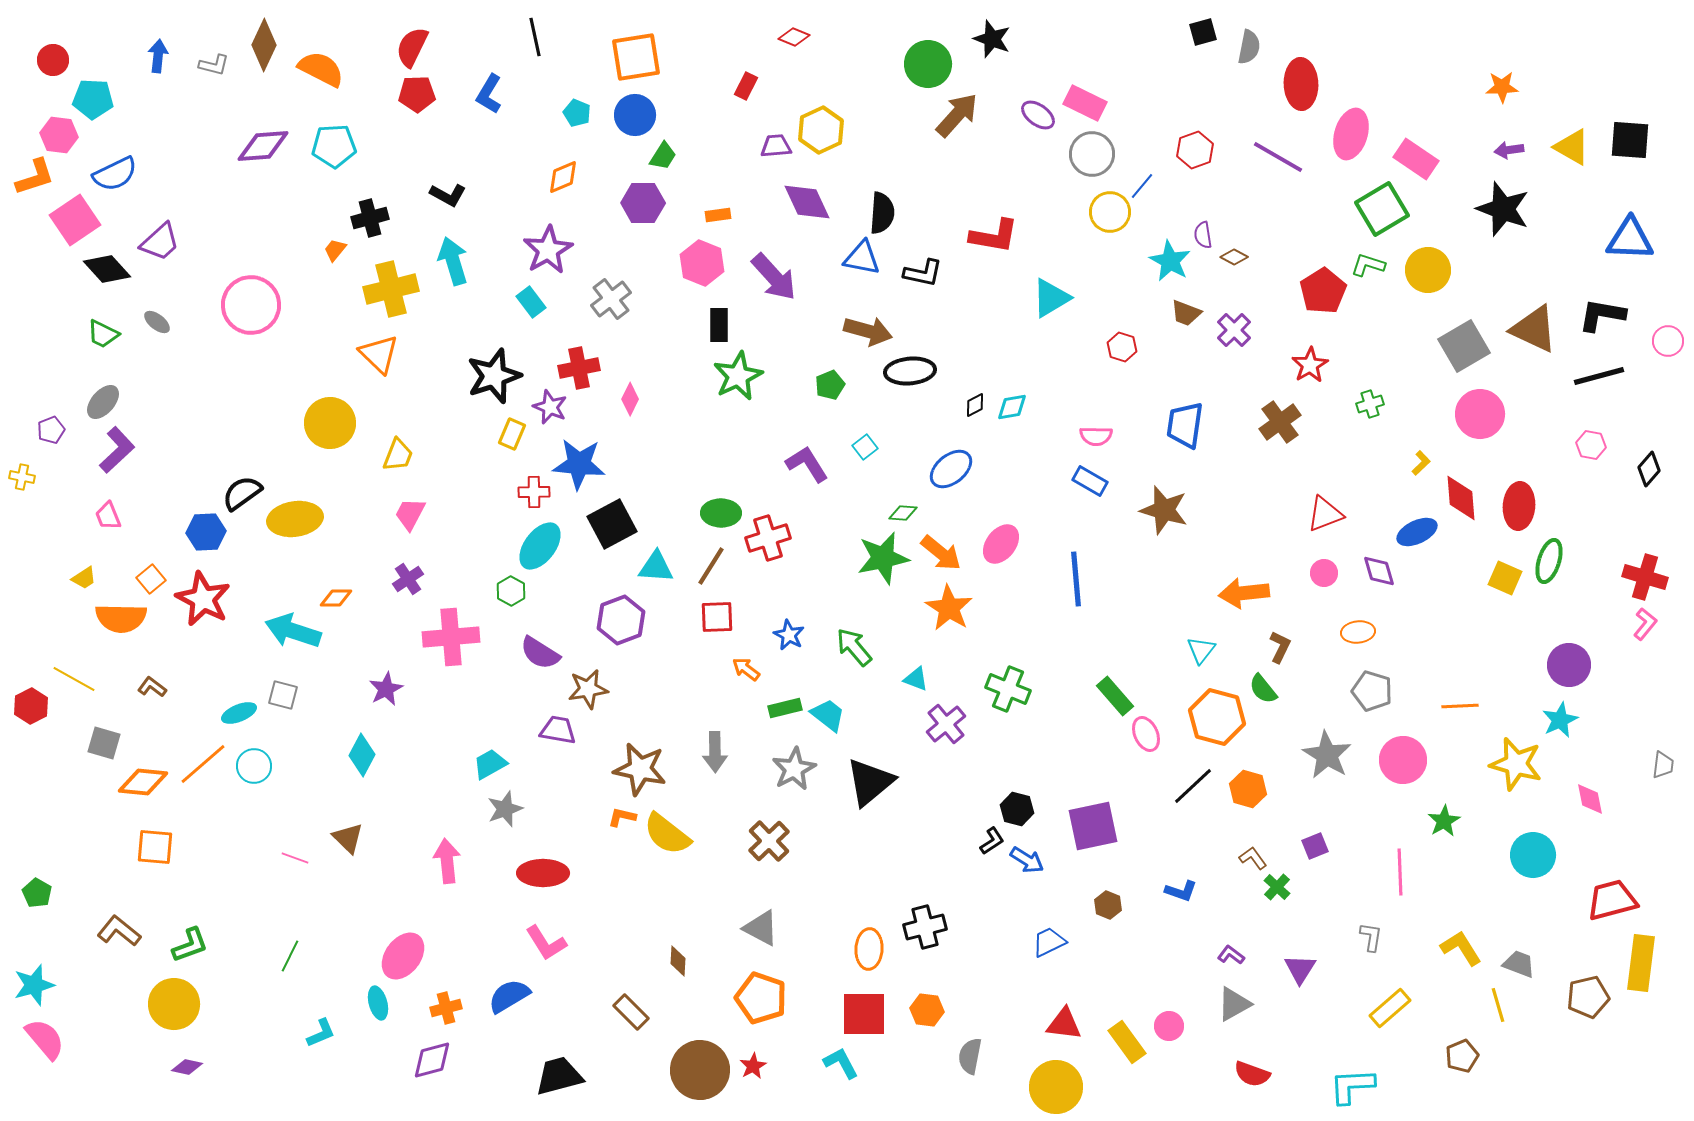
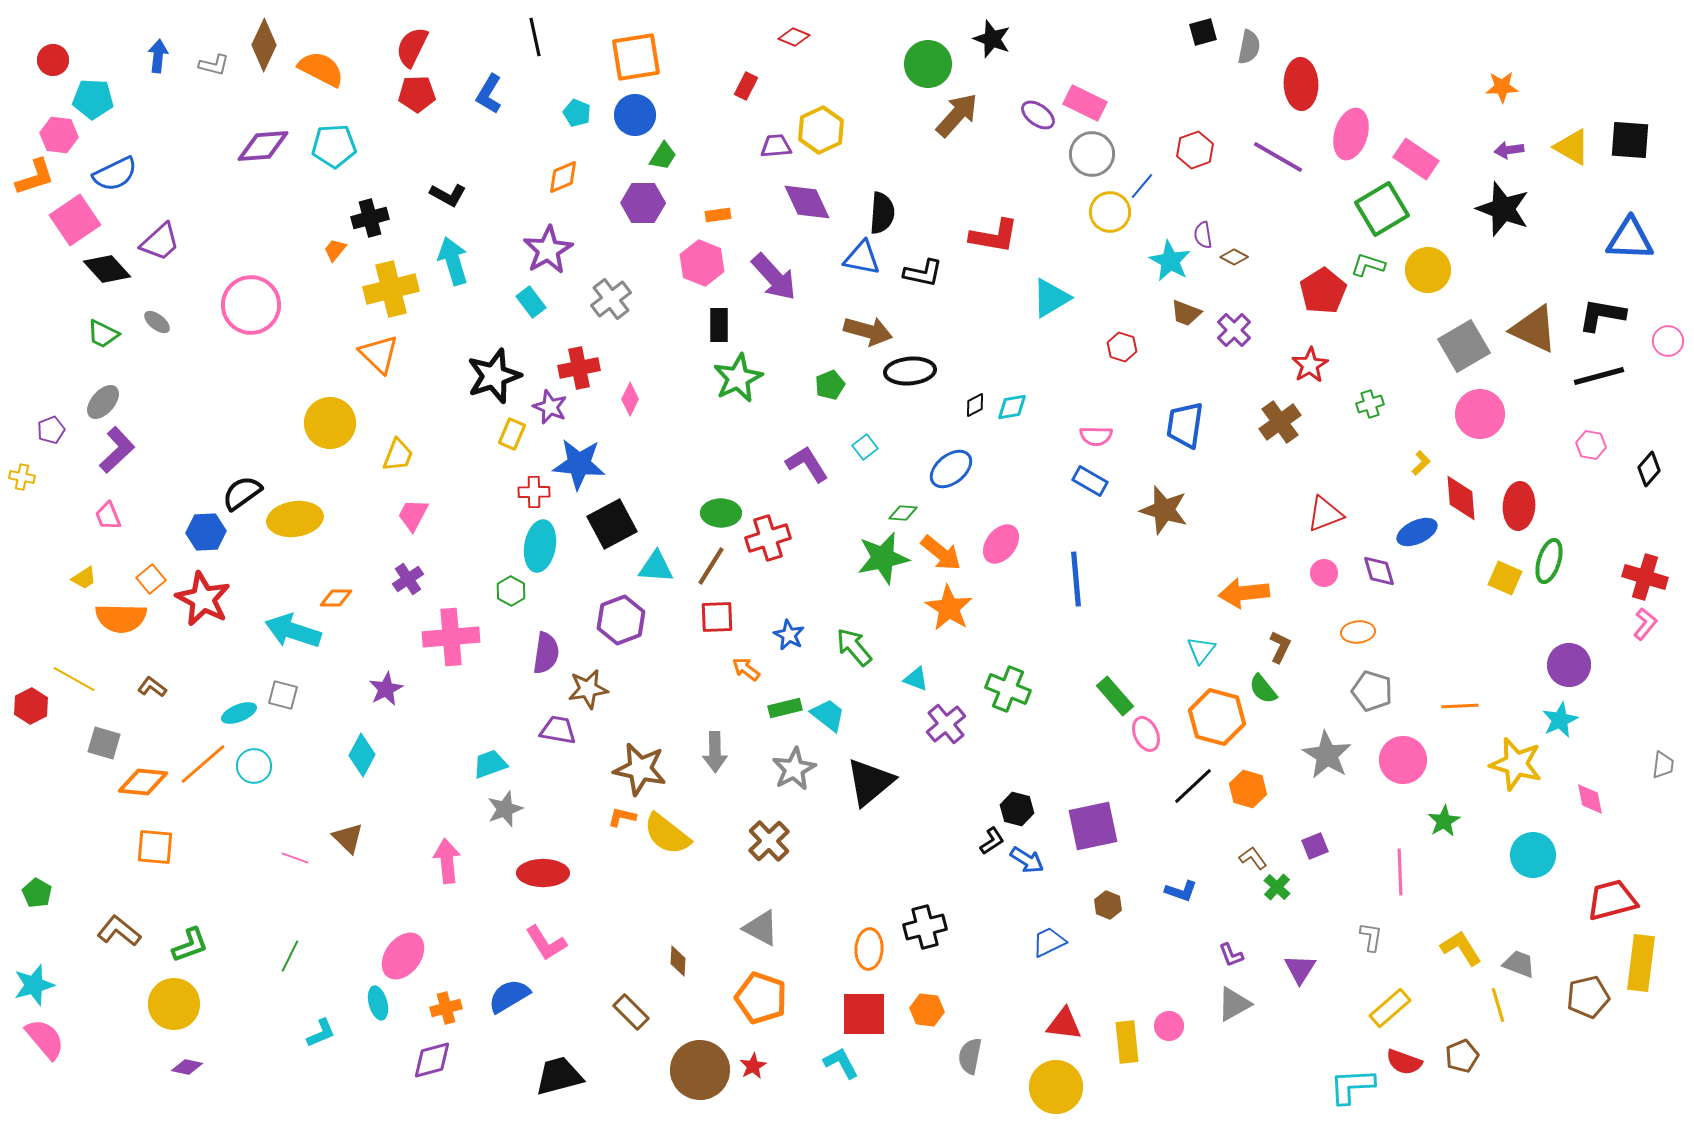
green star at (738, 376): moved 2 px down
pink trapezoid at (410, 514): moved 3 px right, 1 px down
cyan ellipse at (540, 546): rotated 27 degrees counterclockwise
purple semicircle at (540, 653): moved 6 px right; rotated 114 degrees counterclockwise
cyan trapezoid at (490, 764): rotated 9 degrees clockwise
purple L-shape at (1231, 955): rotated 148 degrees counterclockwise
yellow rectangle at (1127, 1042): rotated 30 degrees clockwise
red semicircle at (1252, 1074): moved 152 px right, 12 px up
